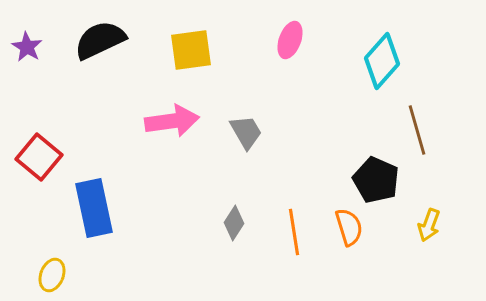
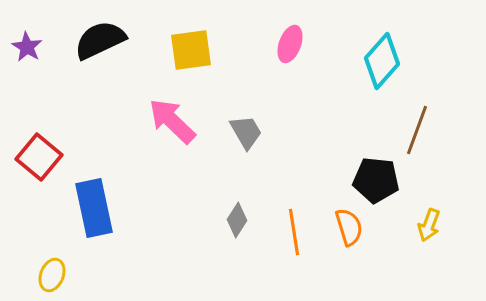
pink ellipse: moved 4 px down
pink arrow: rotated 128 degrees counterclockwise
brown line: rotated 36 degrees clockwise
black pentagon: rotated 18 degrees counterclockwise
gray diamond: moved 3 px right, 3 px up
